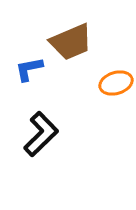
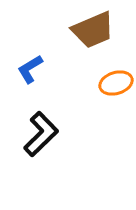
brown trapezoid: moved 22 px right, 12 px up
blue L-shape: moved 1 px right; rotated 20 degrees counterclockwise
